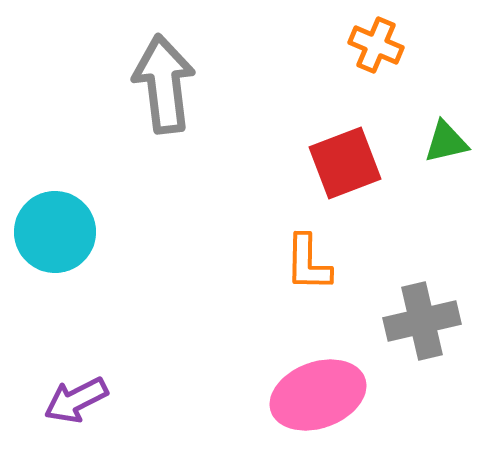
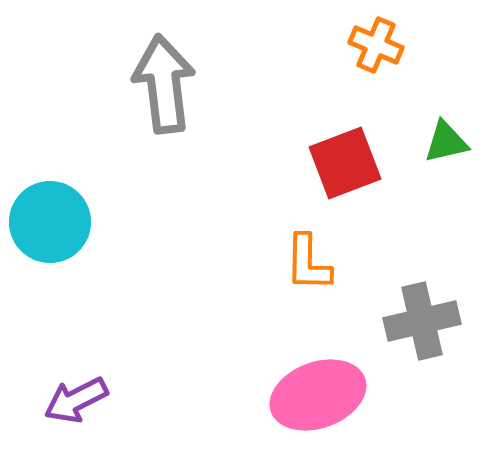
cyan circle: moved 5 px left, 10 px up
